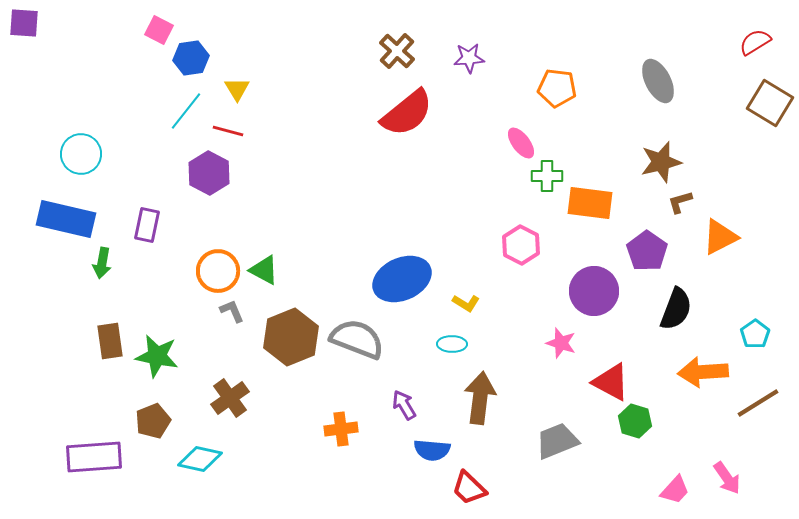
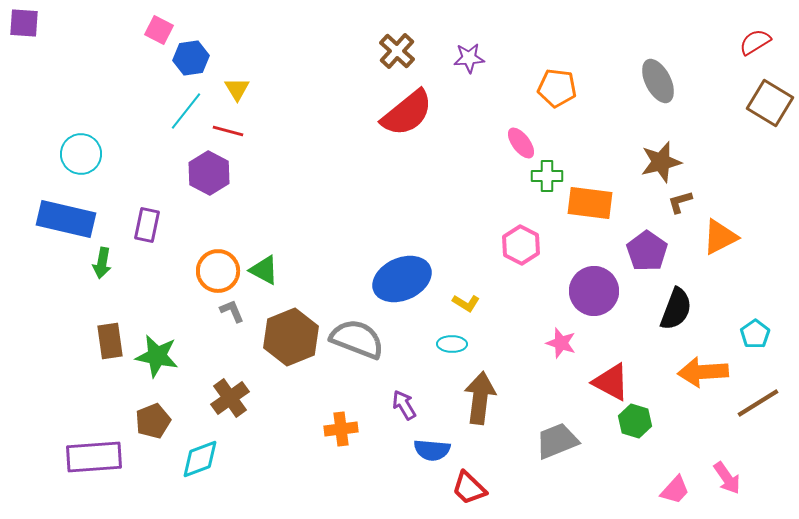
cyan diamond at (200, 459): rotated 33 degrees counterclockwise
